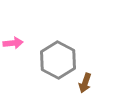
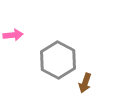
pink arrow: moved 8 px up
